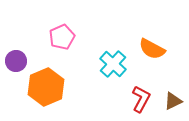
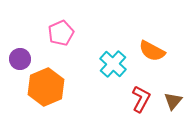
pink pentagon: moved 1 px left, 4 px up
orange semicircle: moved 2 px down
purple circle: moved 4 px right, 2 px up
brown triangle: rotated 24 degrees counterclockwise
